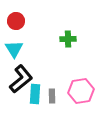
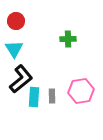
cyan rectangle: moved 1 px left, 3 px down
